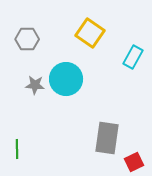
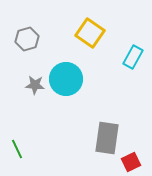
gray hexagon: rotated 15 degrees counterclockwise
green line: rotated 24 degrees counterclockwise
red square: moved 3 px left
